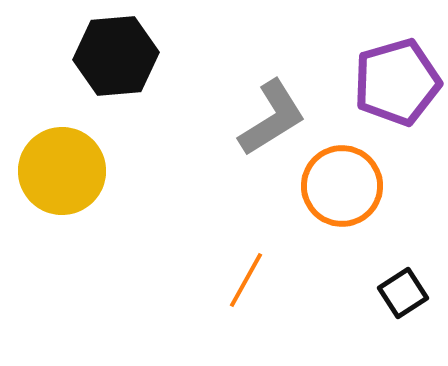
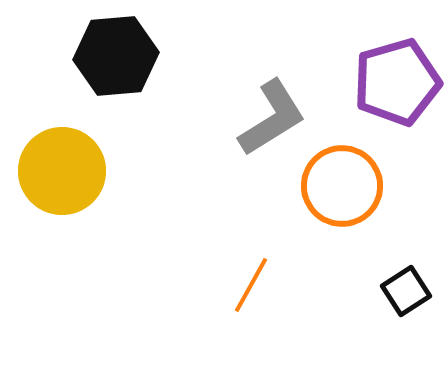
orange line: moved 5 px right, 5 px down
black square: moved 3 px right, 2 px up
